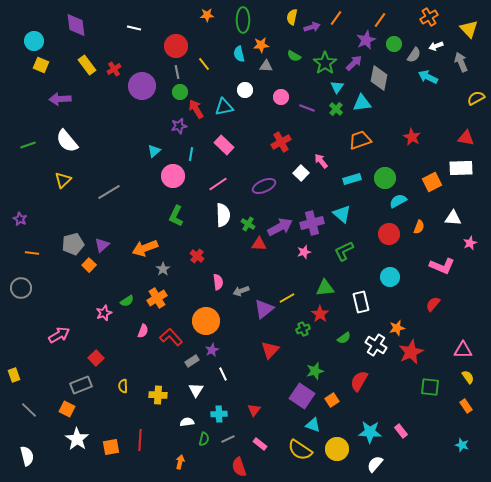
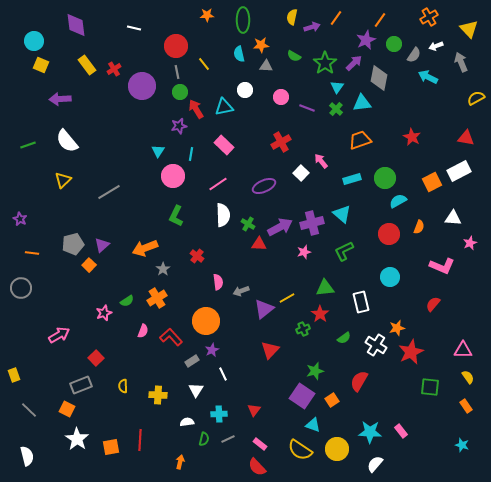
cyan triangle at (154, 151): moved 4 px right; rotated 16 degrees counterclockwise
white rectangle at (461, 168): moved 2 px left, 3 px down; rotated 25 degrees counterclockwise
red semicircle at (239, 467): moved 18 px right; rotated 24 degrees counterclockwise
